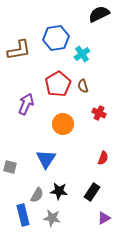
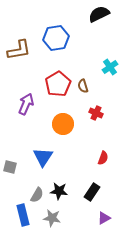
cyan cross: moved 28 px right, 13 px down
red cross: moved 3 px left
blue triangle: moved 3 px left, 2 px up
